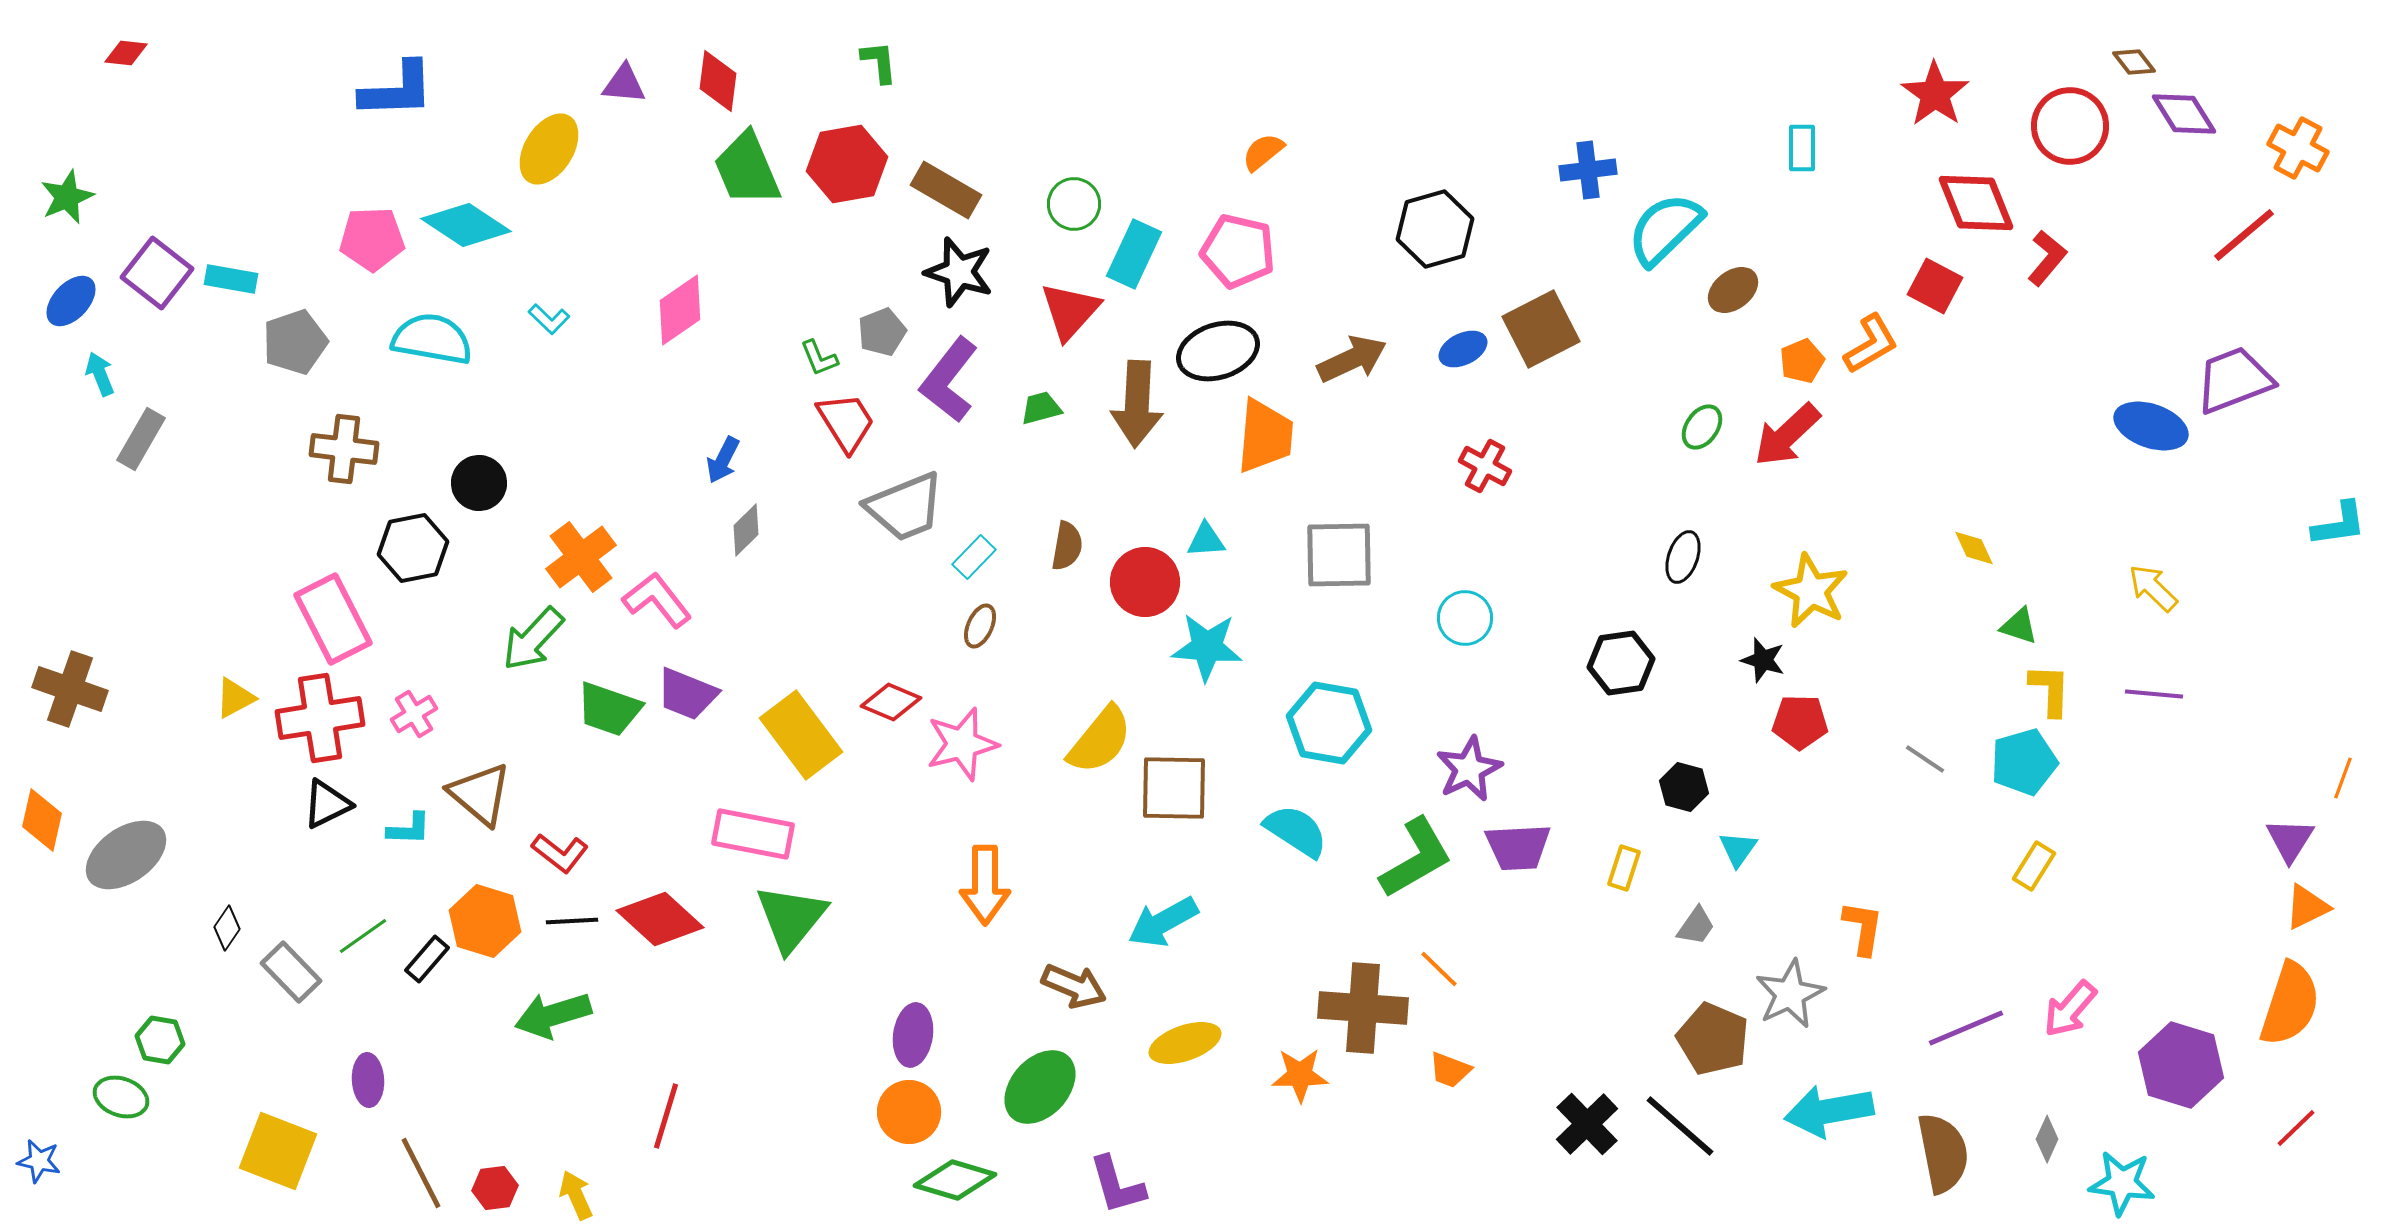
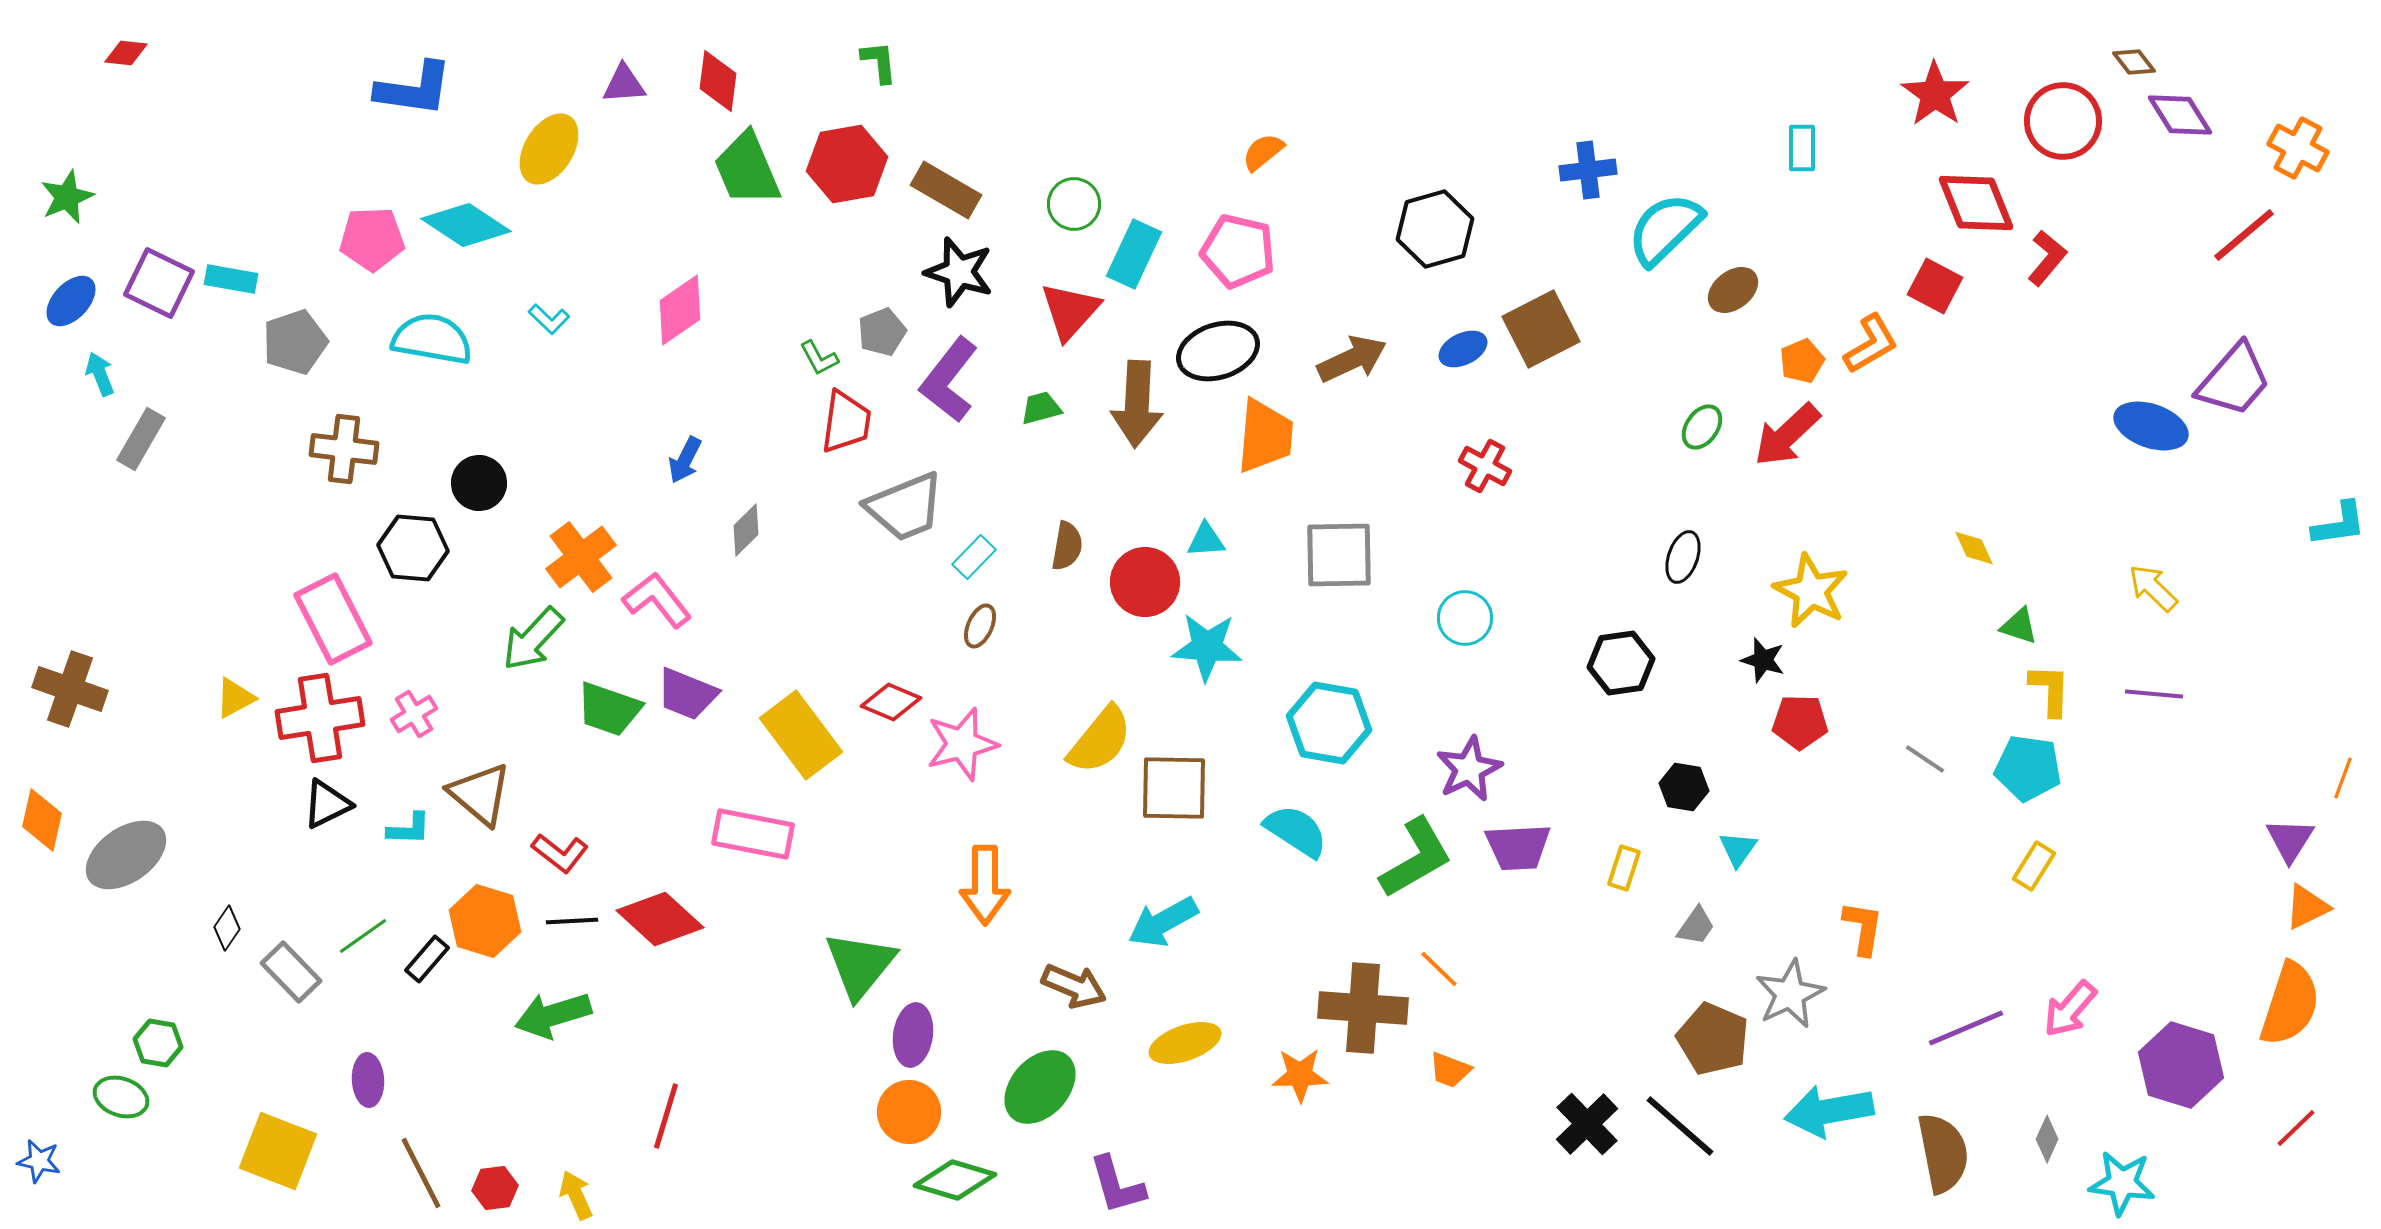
purple triangle at (624, 84): rotated 9 degrees counterclockwise
blue L-shape at (397, 90): moved 17 px right, 1 px up; rotated 10 degrees clockwise
purple diamond at (2184, 114): moved 4 px left, 1 px down
red circle at (2070, 126): moved 7 px left, 5 px up
purple square at (157, 273): moved 2 px right, 10 px down; rotated 12 degrees counterclockwise
green L-shape at (819, 358): rotated 6 degrees counterclockwise
purple trapezoid at (2234, 380): rotated 152 degrees clockwise
red trapezoid at (846, 422): rotated 40 degrees clockwise
blue arrow at (723, 460): moved 38 px left
black hexagon at (413, 548): rotated 16 degrees clockwise
cyan pentagon at (2024, 762): moved 4 px right, 6 px down; rotated 24 degrees clockwise
black hexagon at (1684, 787): rotated 6 degrees counterclockwise
green triangle at (791, 918): moved 69 px right, 47 px down
green hexagon at (160, 1040): moved 2 px left, 3 px down
